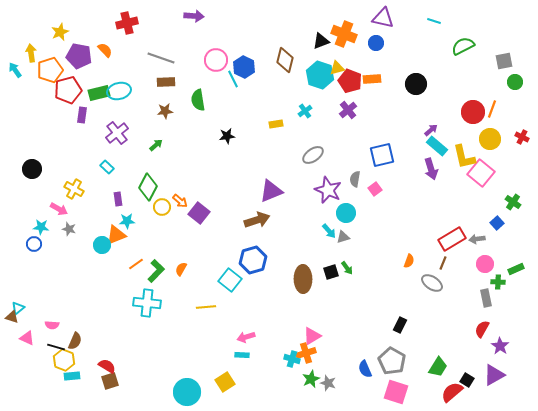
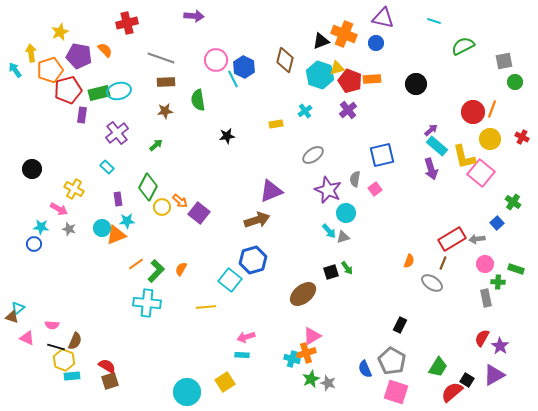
cyan circle at (102, 245): moved 17 px up
green rectangle at (516, 269): rotated 42 degrees clockwise
brown ellipse at (303, 279): moved 15 px down; rotated 52 degrees clockwise
red semicircle at (482, 329): moved 9 px down
